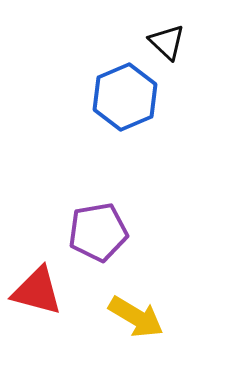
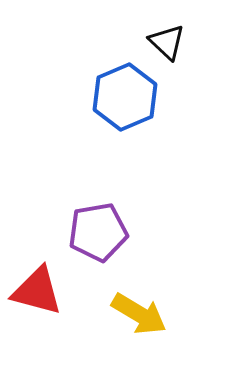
yellow arrow: moved 3 px right, 3 px up
